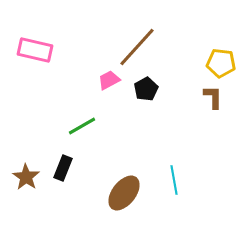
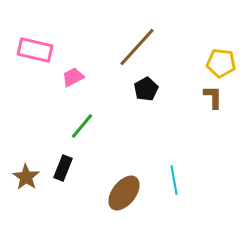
pink trapezoid: moved 36 px left, 3 px up
green line: rotated 20 degrees counterclockwise
